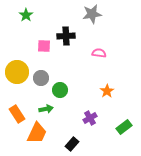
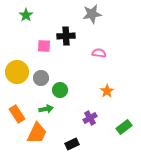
black rectangle: rotated 24 degrees clockwise
